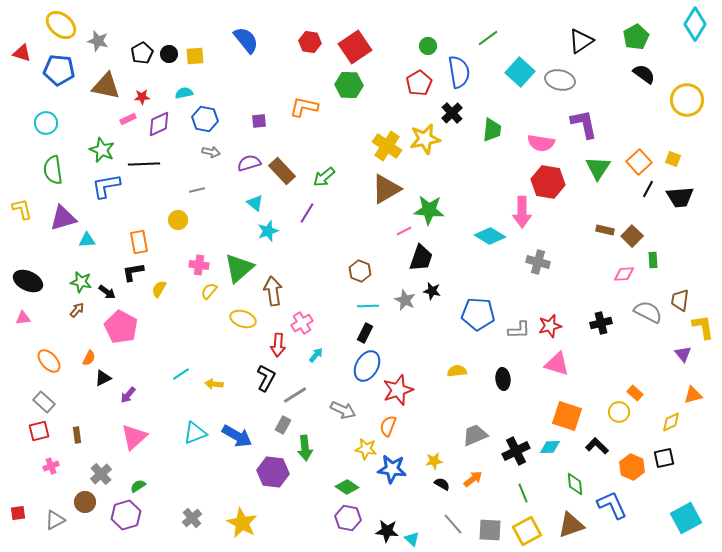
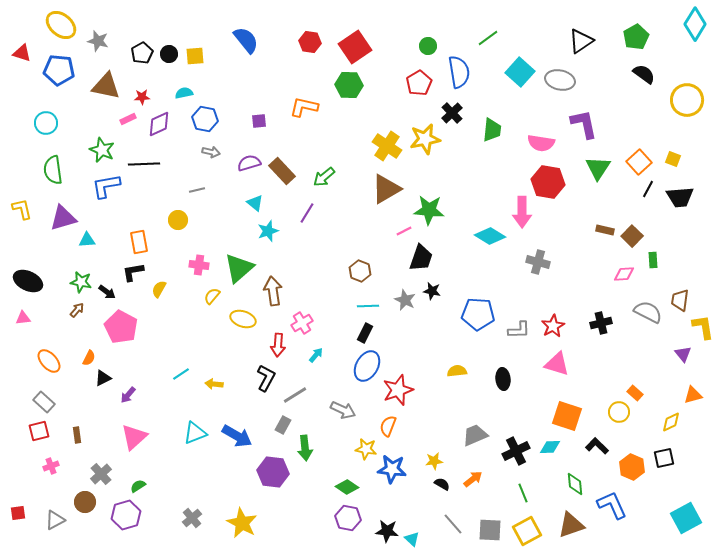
yellow semicircle at (209, 291): moved 3 px right, 5 px down
red star at (550, 326): moved 3 px right; rotated 15 degrees counterclockwise
